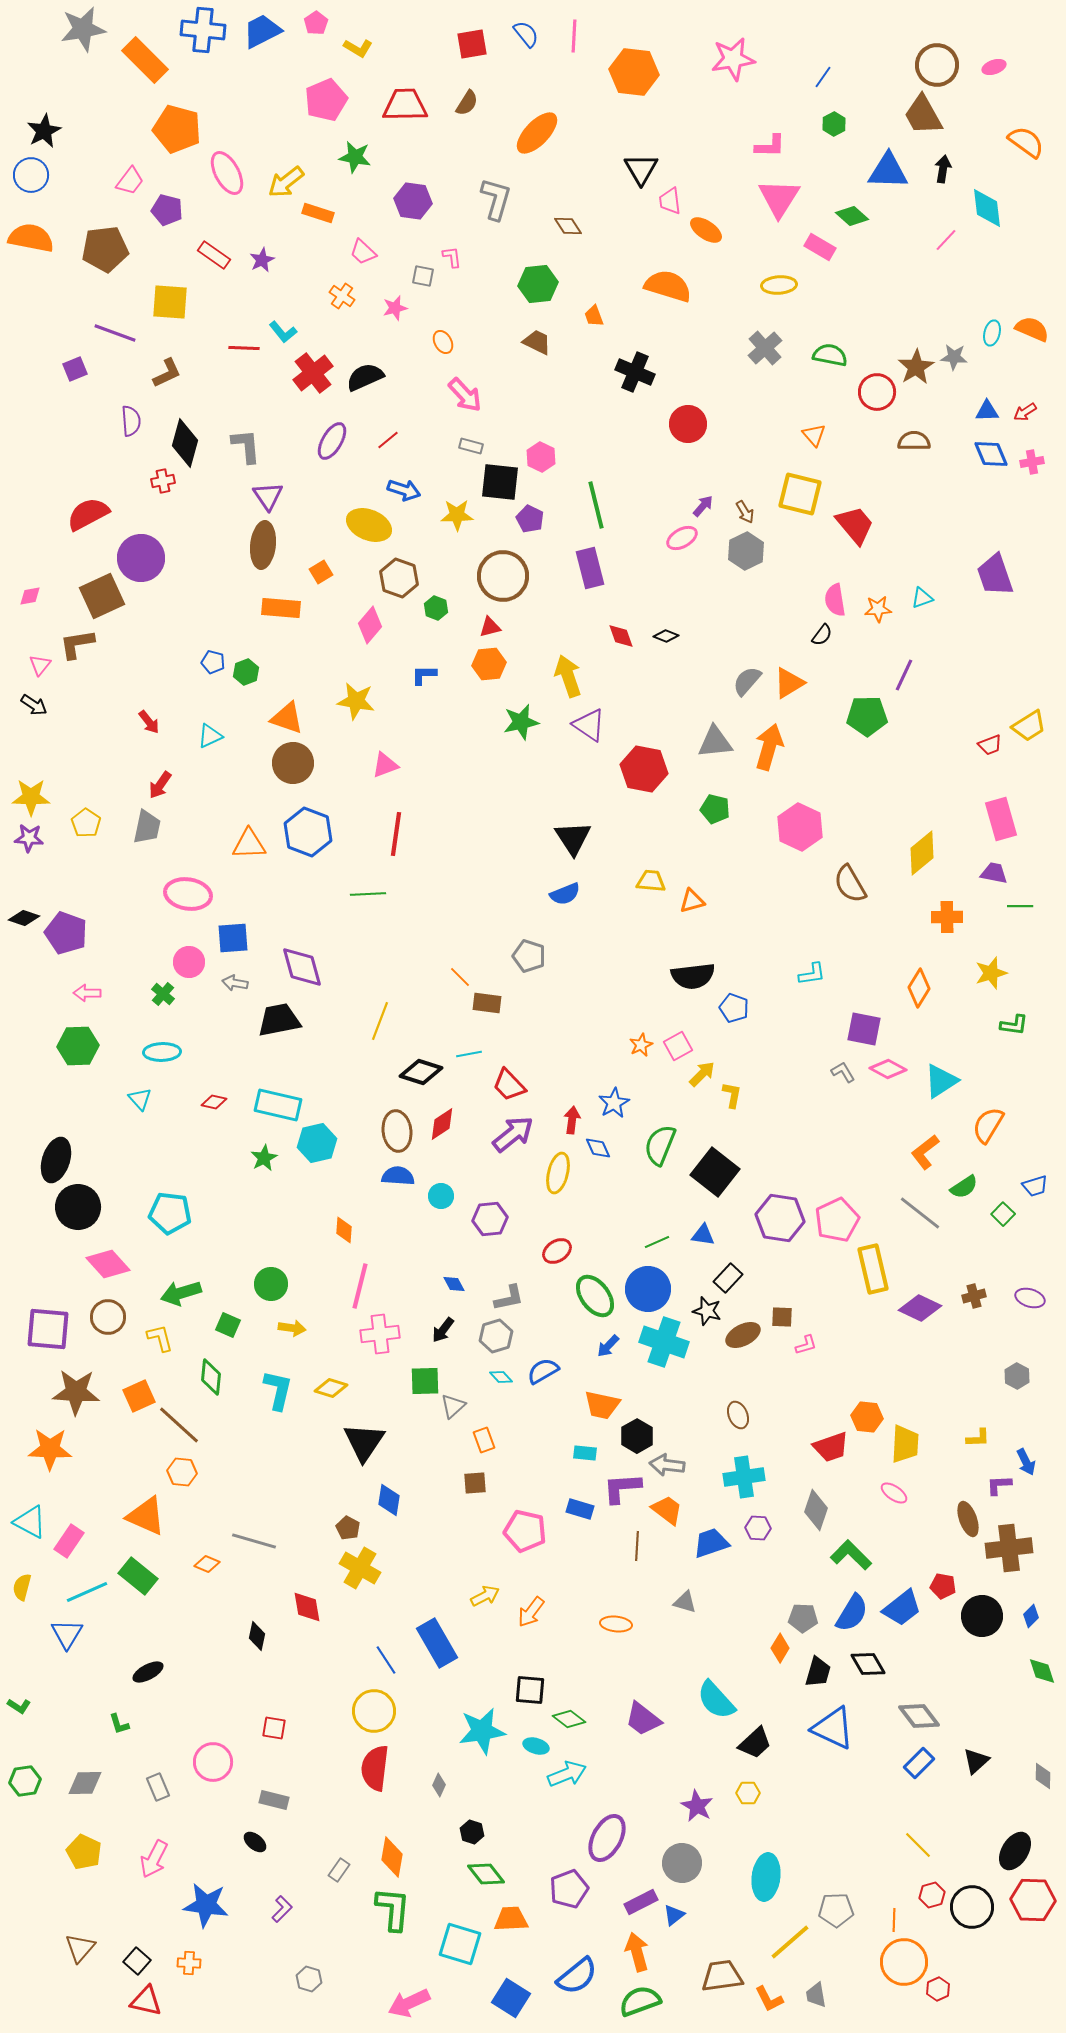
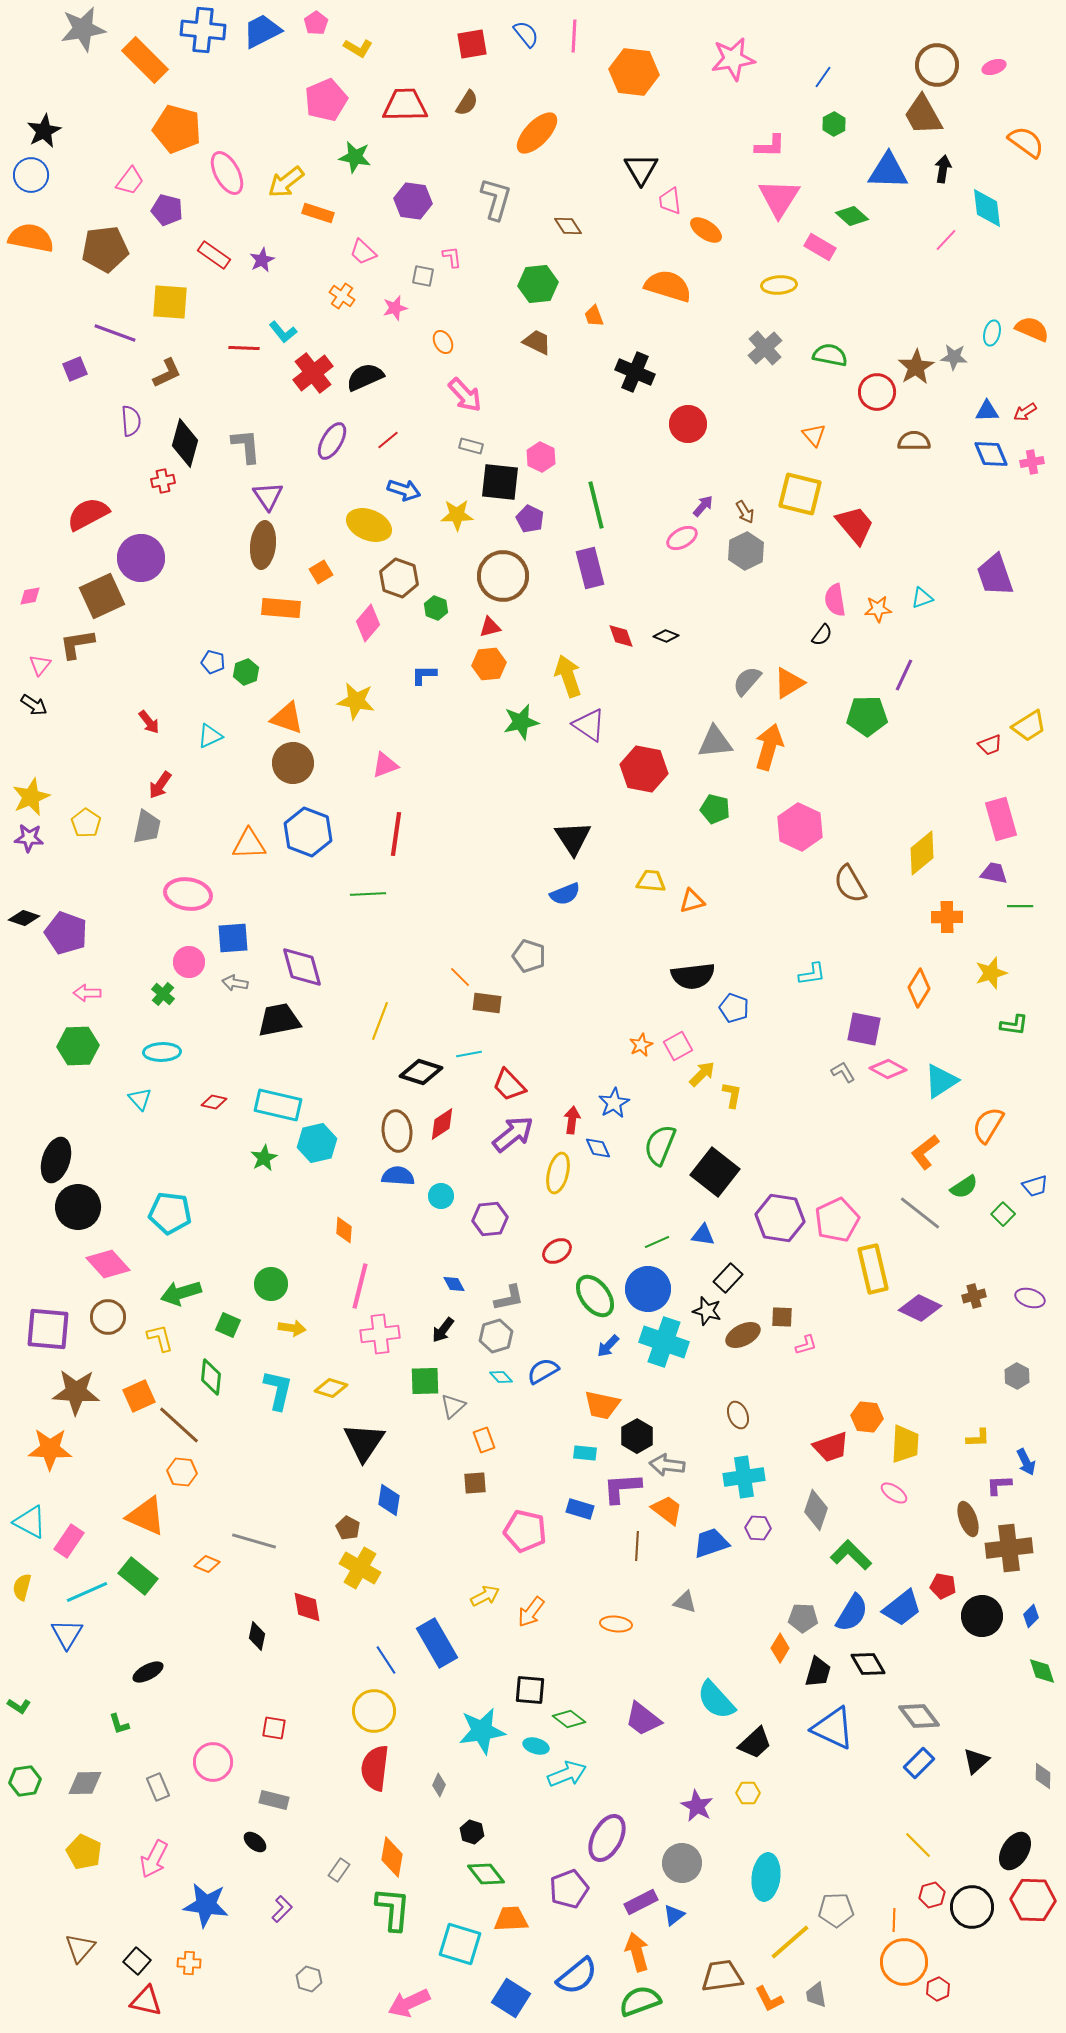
pink diamond at (370, 625): moved 2 px left, 2 px up
yellow star at (31, 797): rotated 24 degrees counterclockwise
